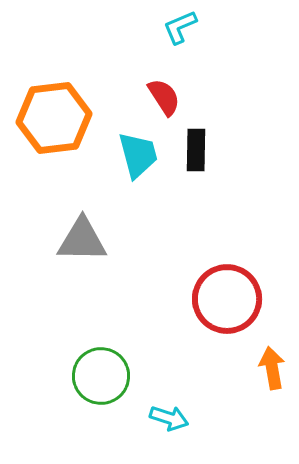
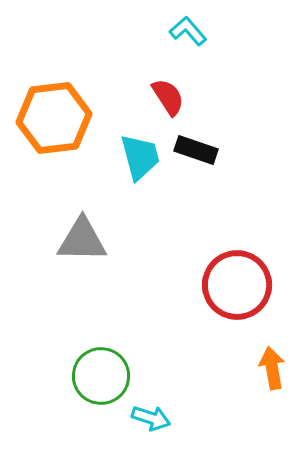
cyan L-shape: moved 8 px right, 4 px down; rotated 72 degrees clockwise
red semicircle: moved 4 px right
black rectangle: rotated 72 degrees counterclockwise
cyan trapezoid: moved 2 px right, 2 px down
red circle: moved 10 px right, 14 px up
cyan arrow: moved 18 px left
